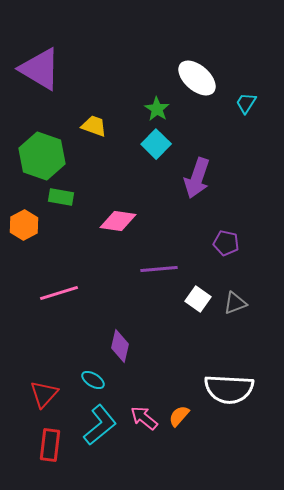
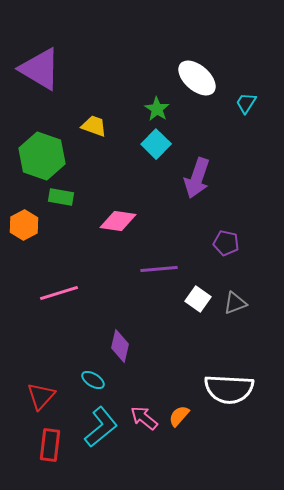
red triangle: moved 3 px left, 2 px down
cyan L-shape: moved 1 px right, 2 px down
